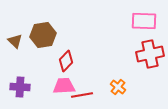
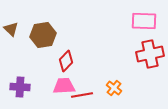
brown triangle: moved 4 px left, 12 px up
orange cross: moved 4 px left, 1 px down
